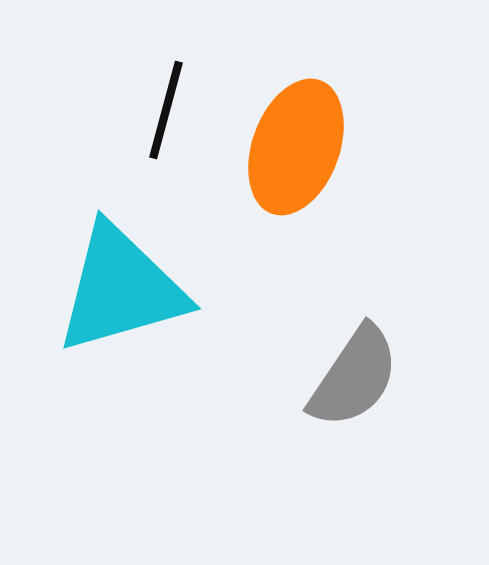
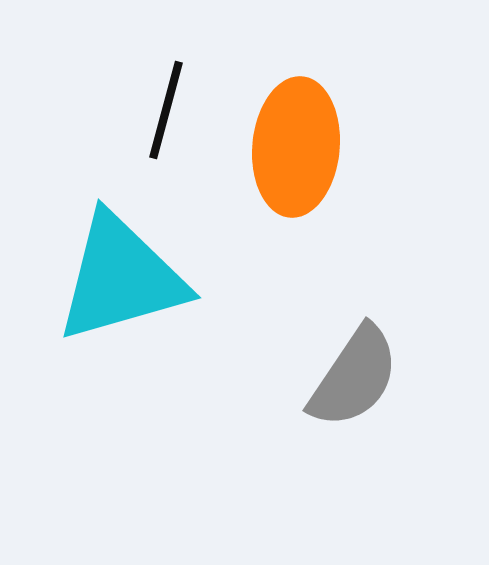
orange ellipse: rotated 15 degrees counterclockwise
cyan triangle: moved 11 px up
